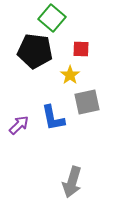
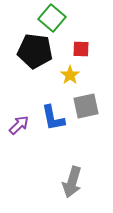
gray square: moved 1 px left, 4 px down
